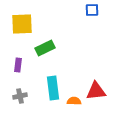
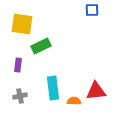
yellow square: rotated 10 degrees clockwise
green rectangle: moved 4 px left, 2 px up
